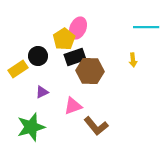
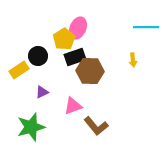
yellow rectangle: moved 1 px right, 1 px down
